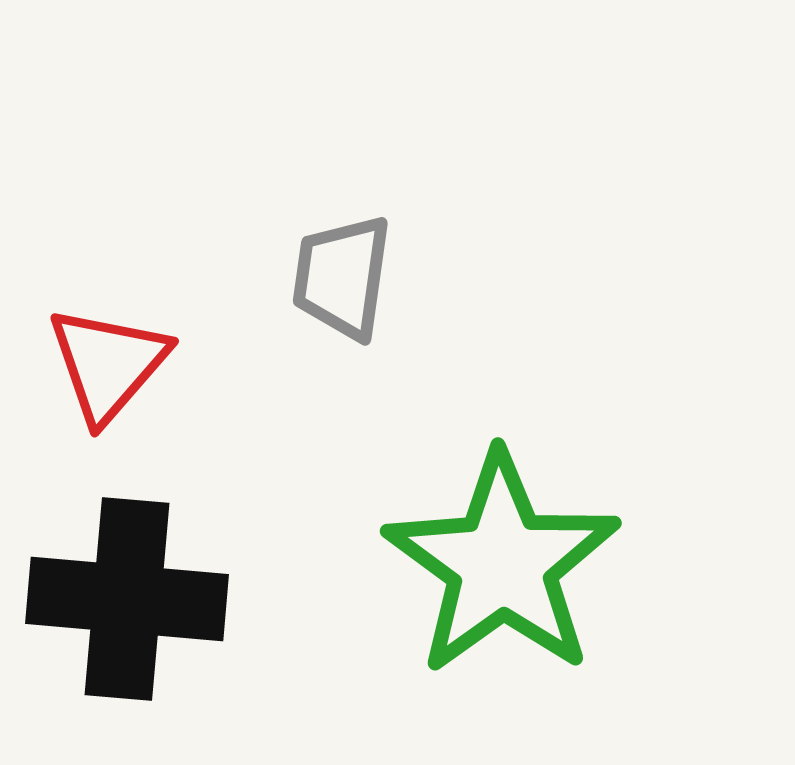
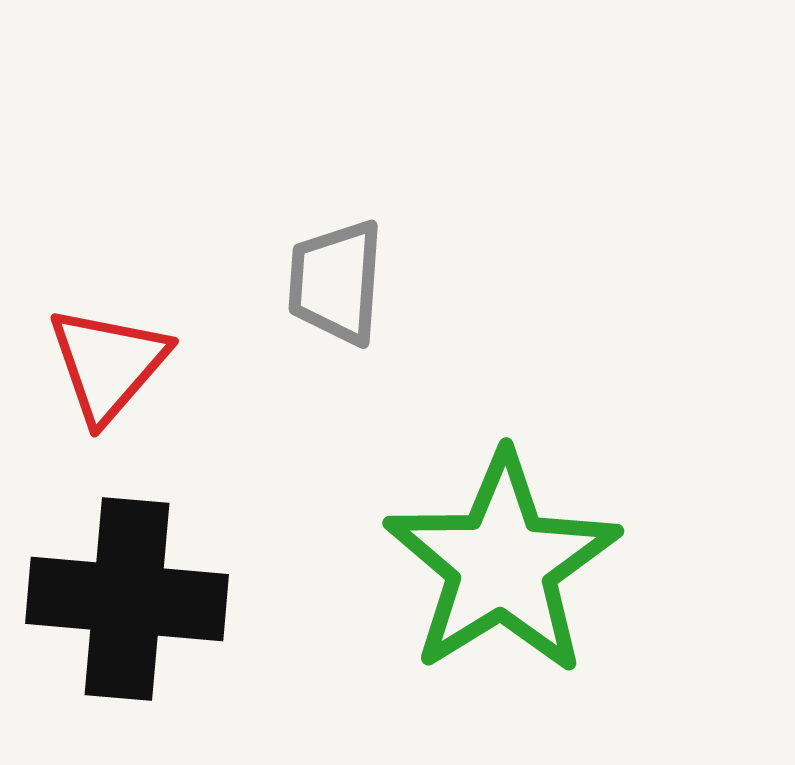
gray trapezoid: moved 6 px left, 5 px down; rotated 4 degrees counterclockwise
green star: rotated 4 degrees clockwise
